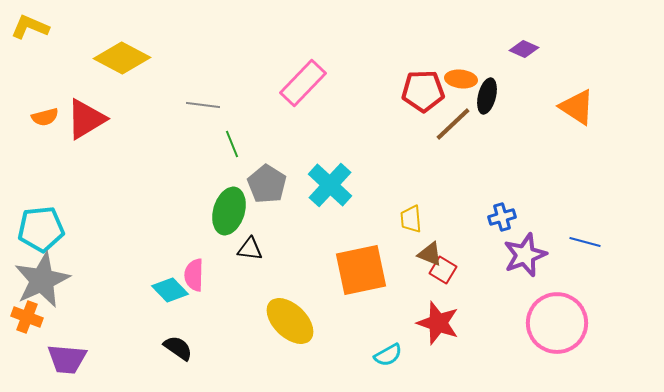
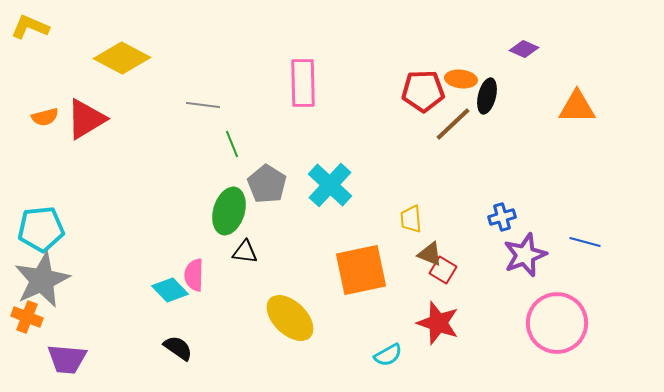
pink rectangle: rotated 45 degrees counterclockwise
orange triangle: rotated 33 degrees counterclockwise
black triangle: moved 5 px left, 3 px down
yellow ellipse: moved 3 px up
